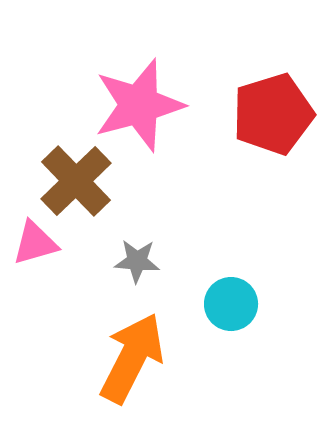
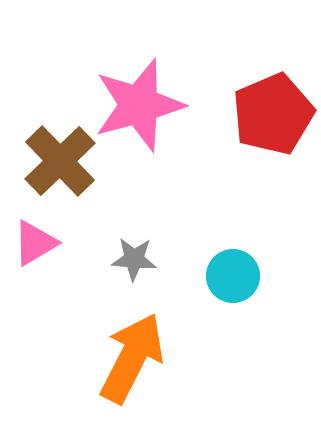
red pentagon: rotated 6 degrees counterclockwise
brown cross: moved 16 px left, 20 px up
pink triangle: rotated 15 degrees counterclockwise
gray star: moved 3 px left, 2 px up
cyan circle: moved 2 px right, 28 px up
